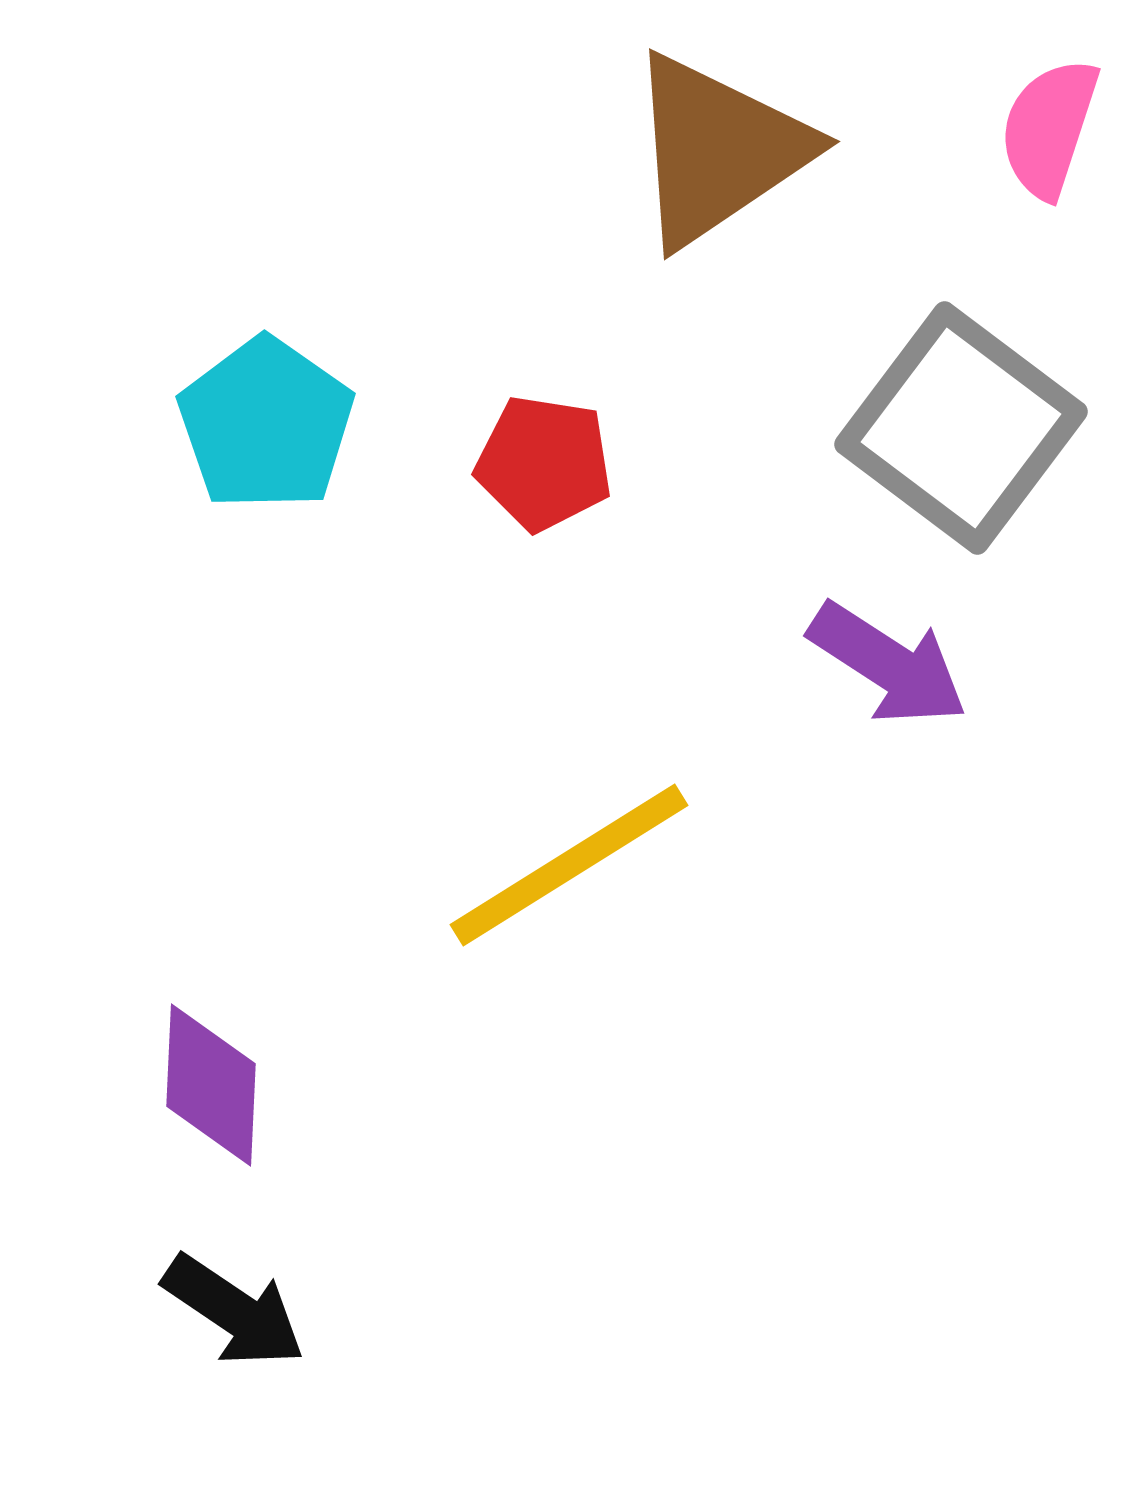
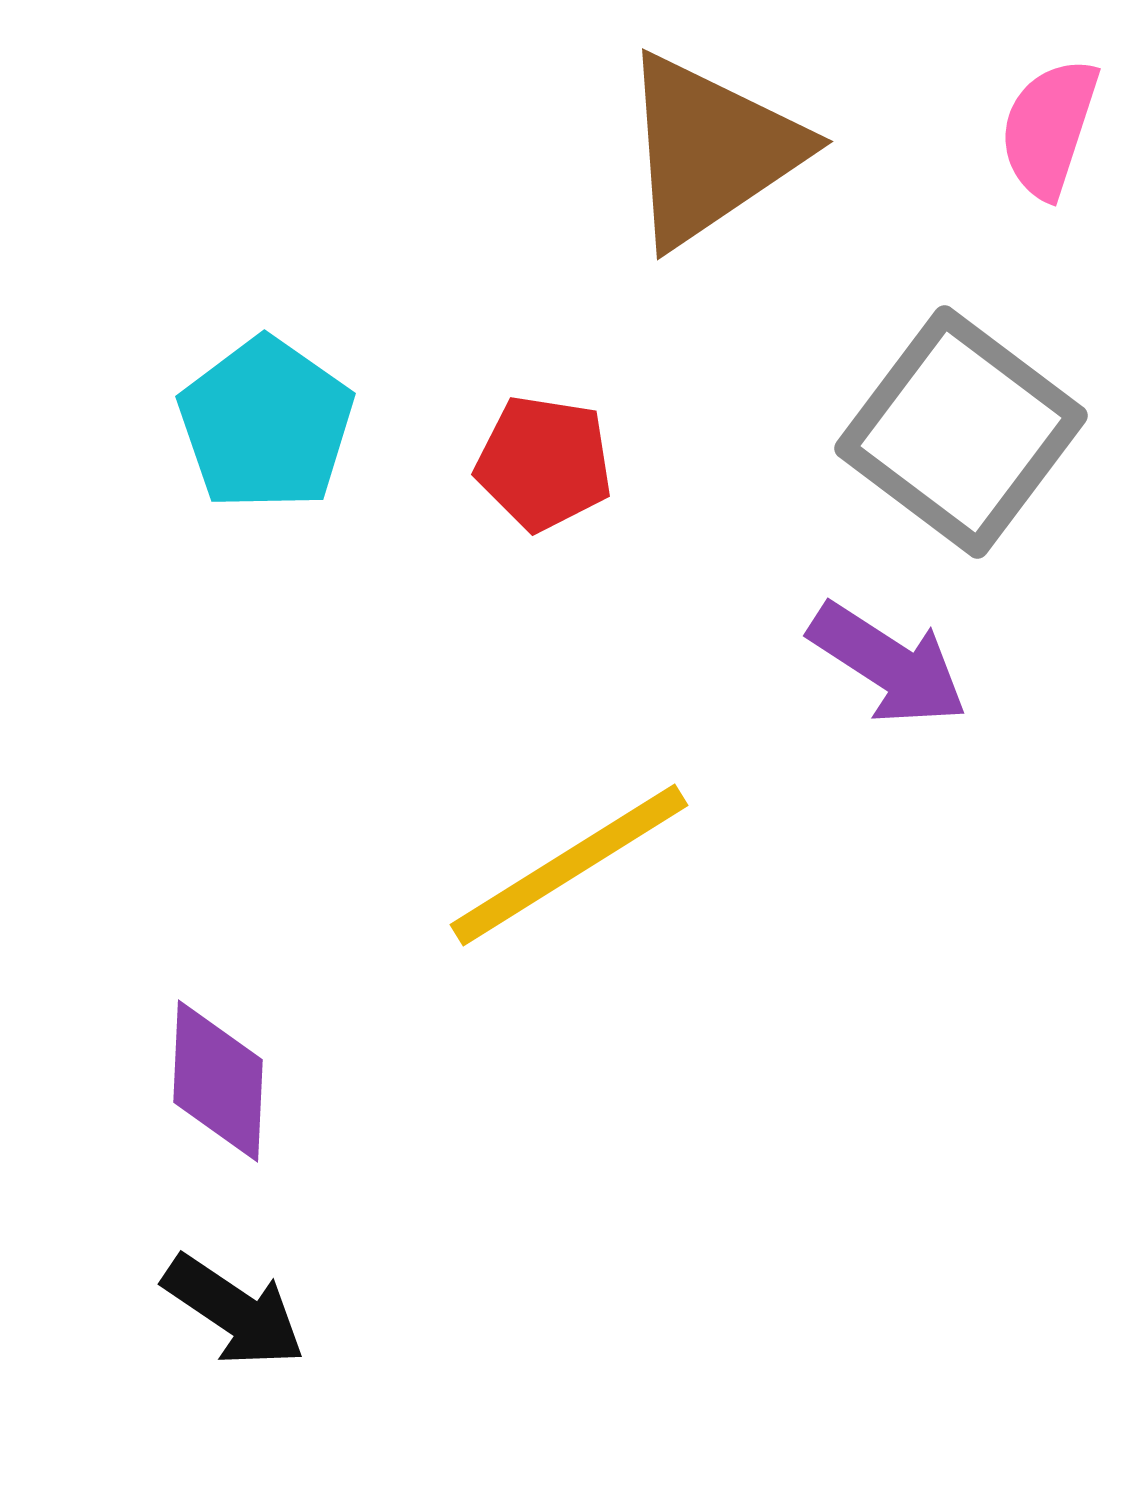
brown triangle: moved 7 px left
gray square: moved 4 px down
purple diamond: moved 7 px right, 4 px up
